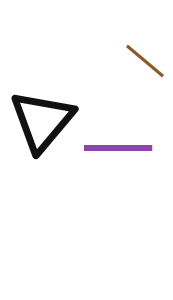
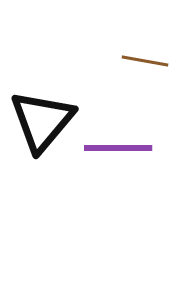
brown line: rotated 30 degrees counterclockwise
